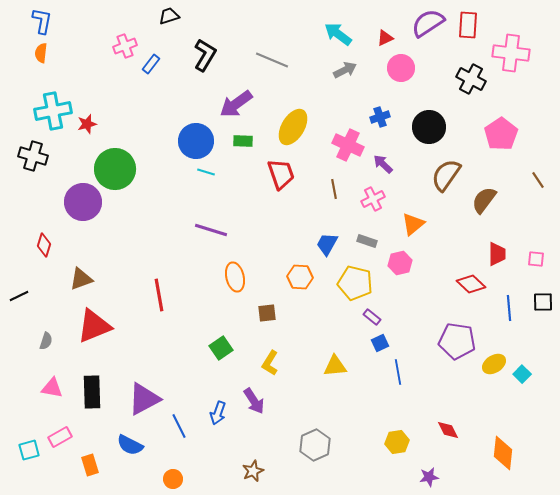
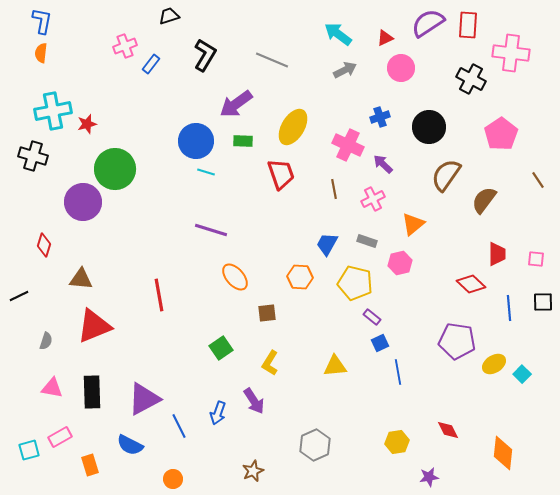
orange ellipse at (235, 277): rotated 28 degrees counterclockwise
brown triangle at (81, 279): rotated 25 degrees clockwise
